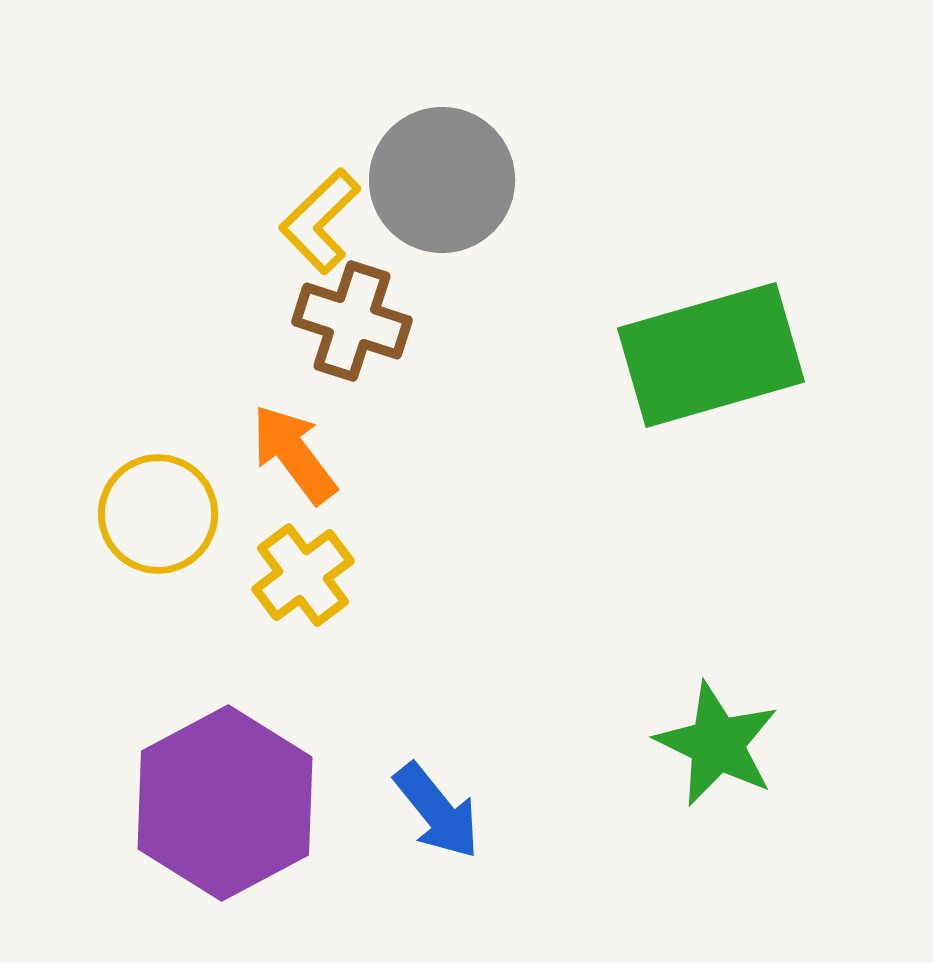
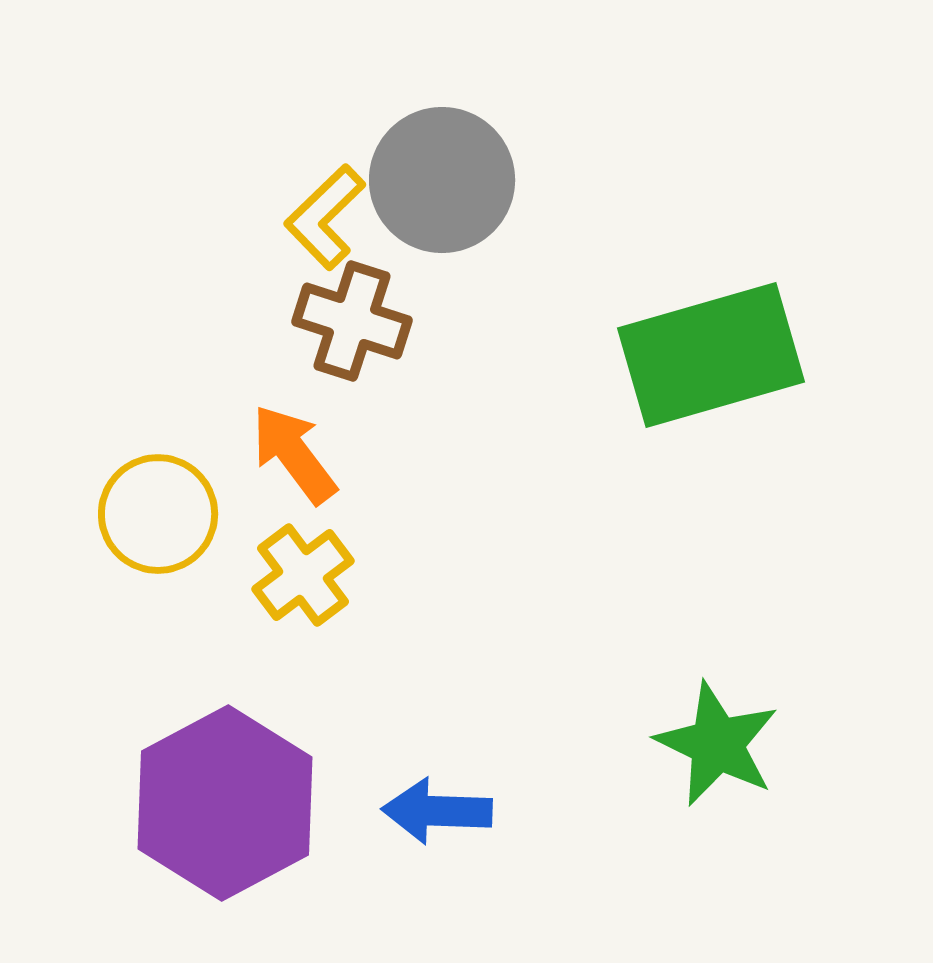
yellow L-shape: moved 5 px right, 4 px up
blue arrow: rotated 131 degrees clockwise
